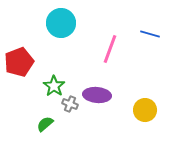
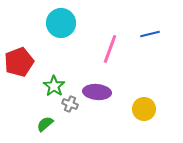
blue line: rotated 30 degrees counterclockwise
purple ellipse: moved 3 px up
yellow circle: moved 1 px left, 1 px up
